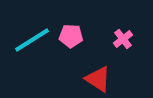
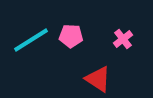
cyan line: moved 1 px left
